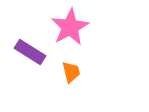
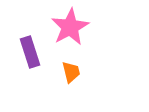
purple rectangle: rotated 40 degrees clockwise
